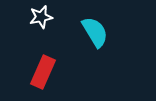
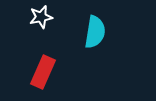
cyan semicircle: rotated 40 degrees clockwise
